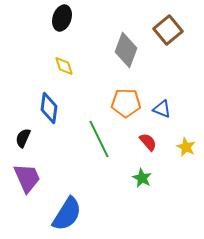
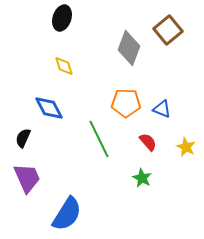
gray diamond: moved 3 px right, 2 px up
blue diamond: rotated 36 degrees counterclockwise
